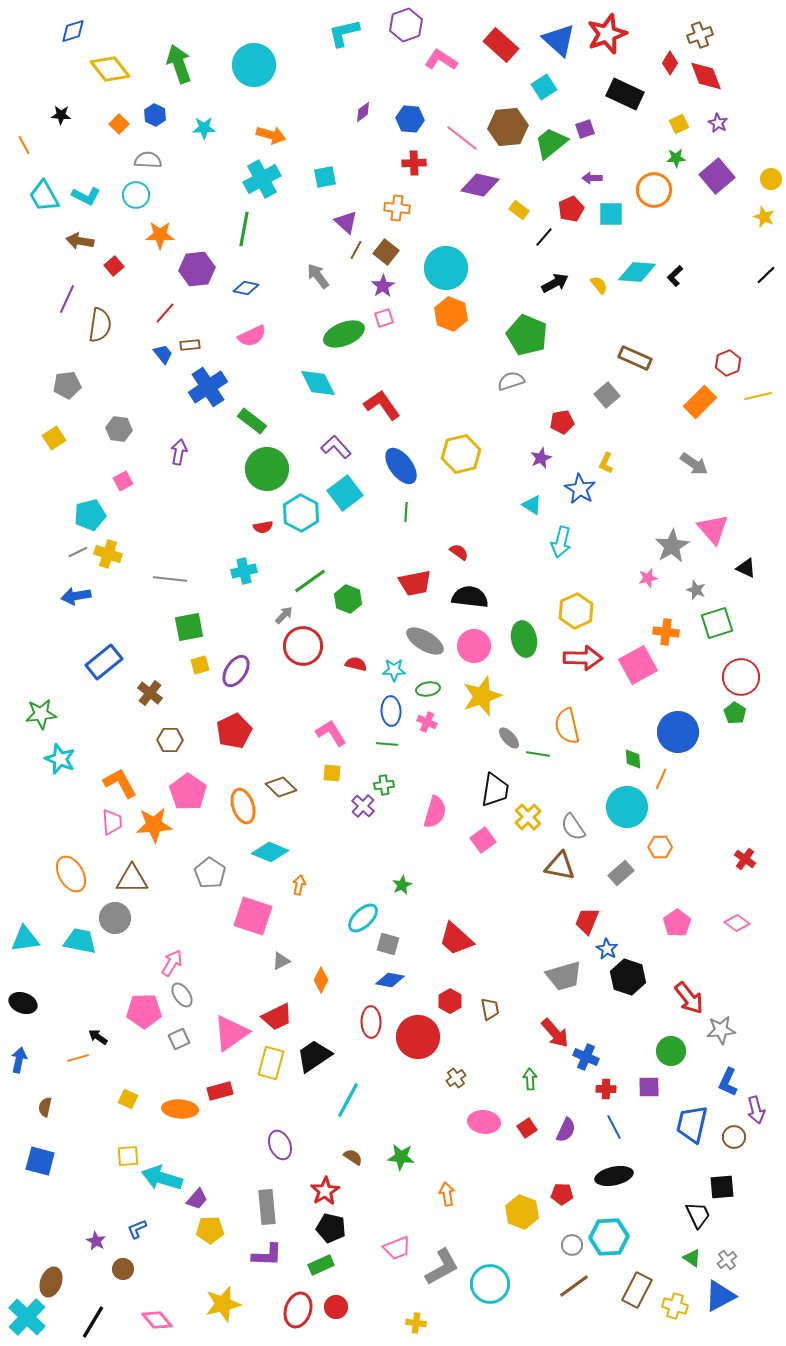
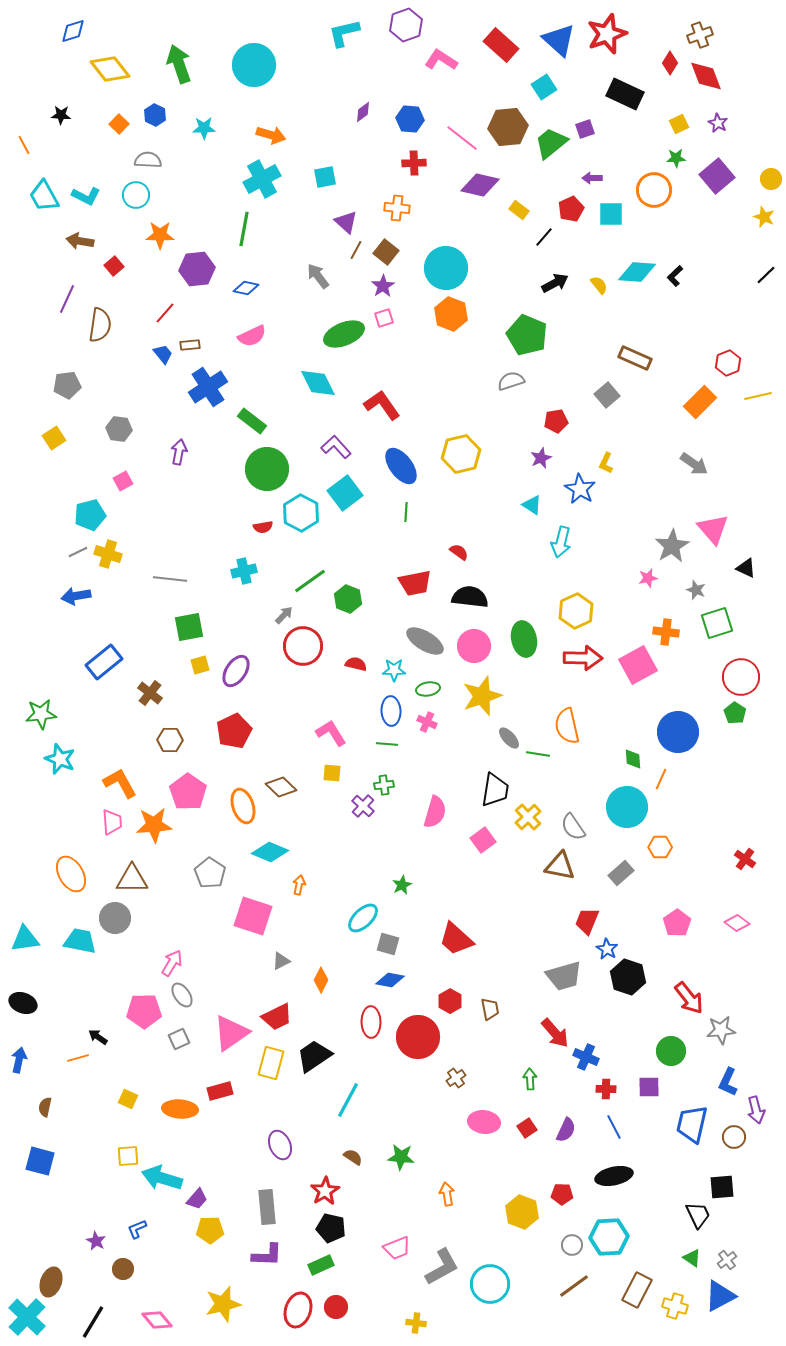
red pentagon at (562, 422): moved 6 px left, 1 px up
